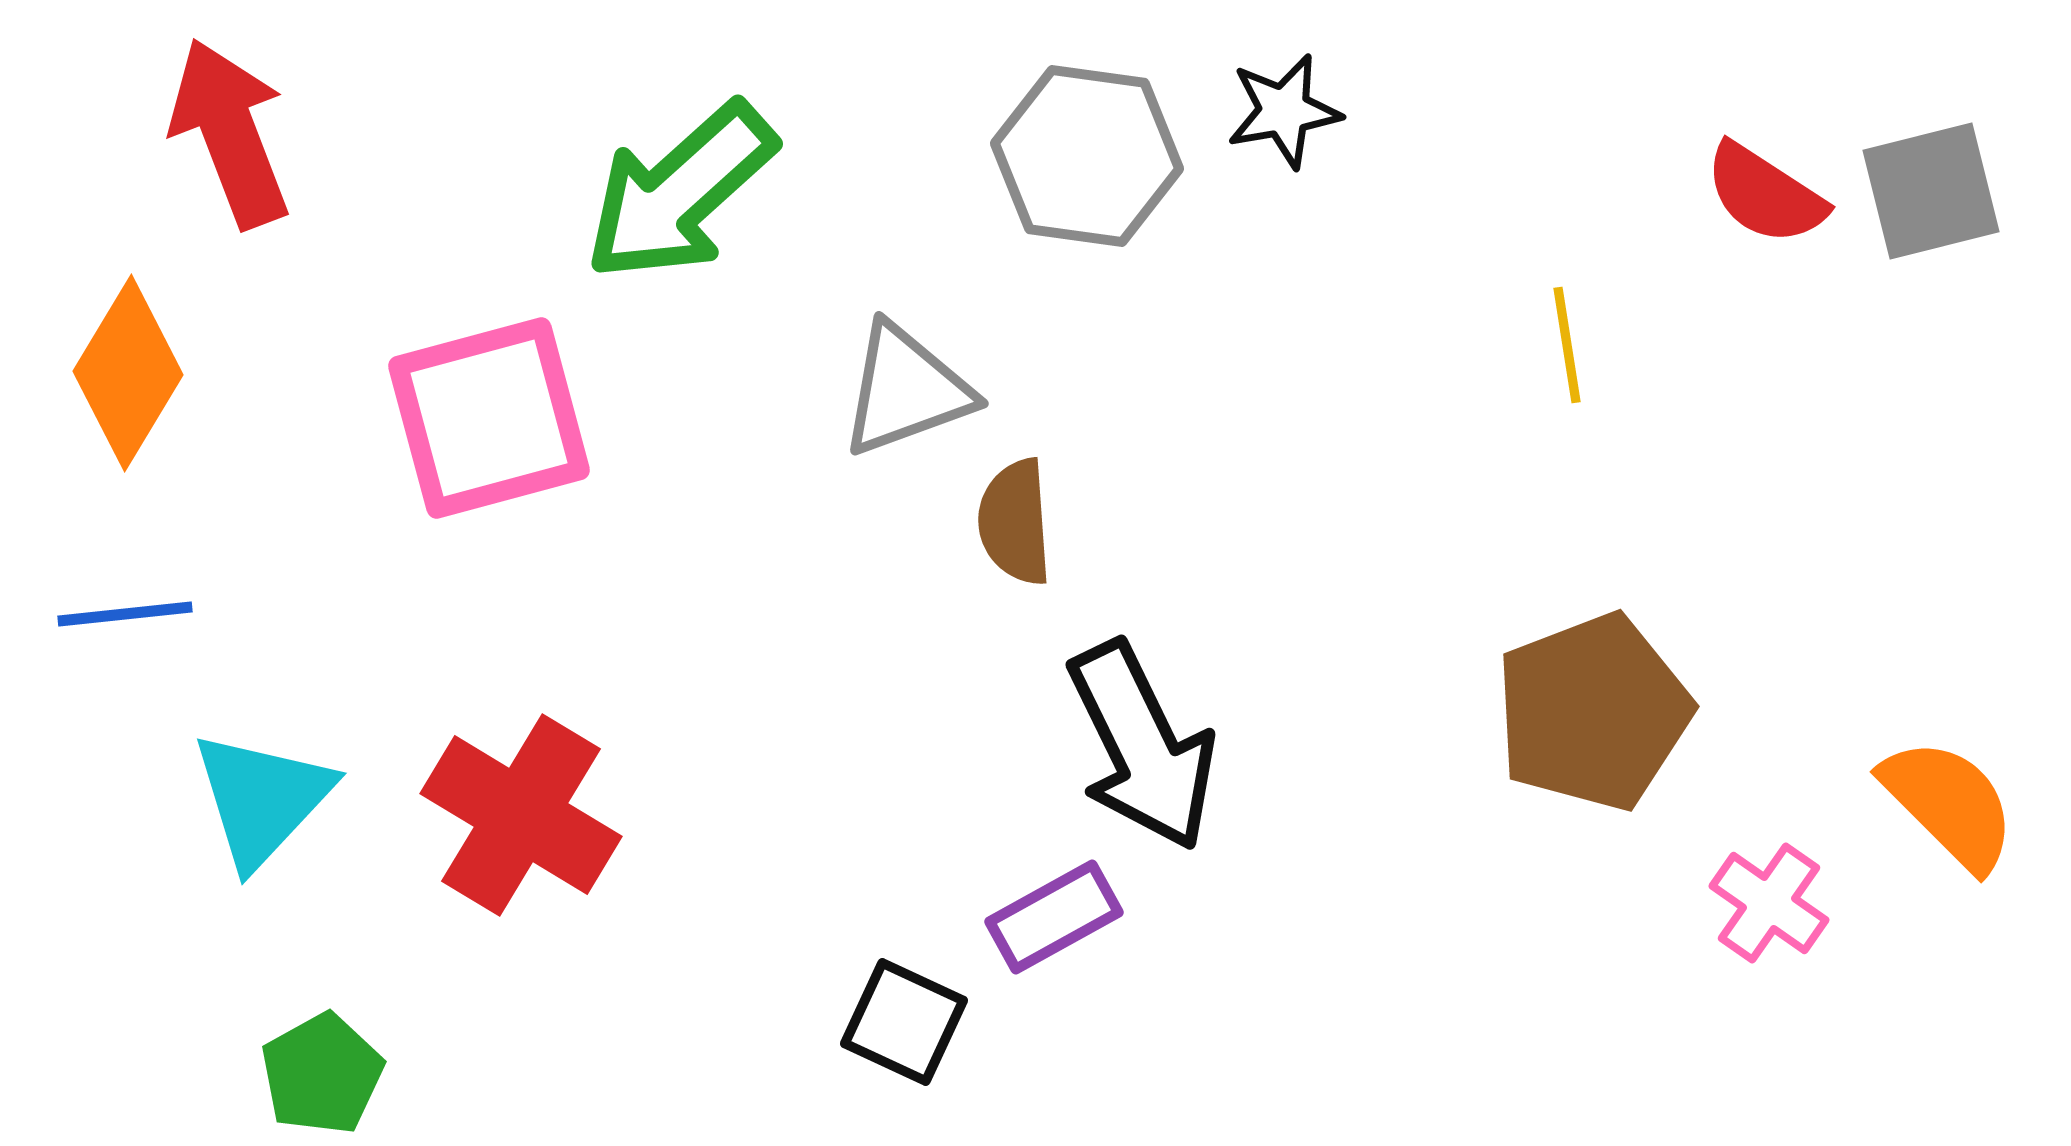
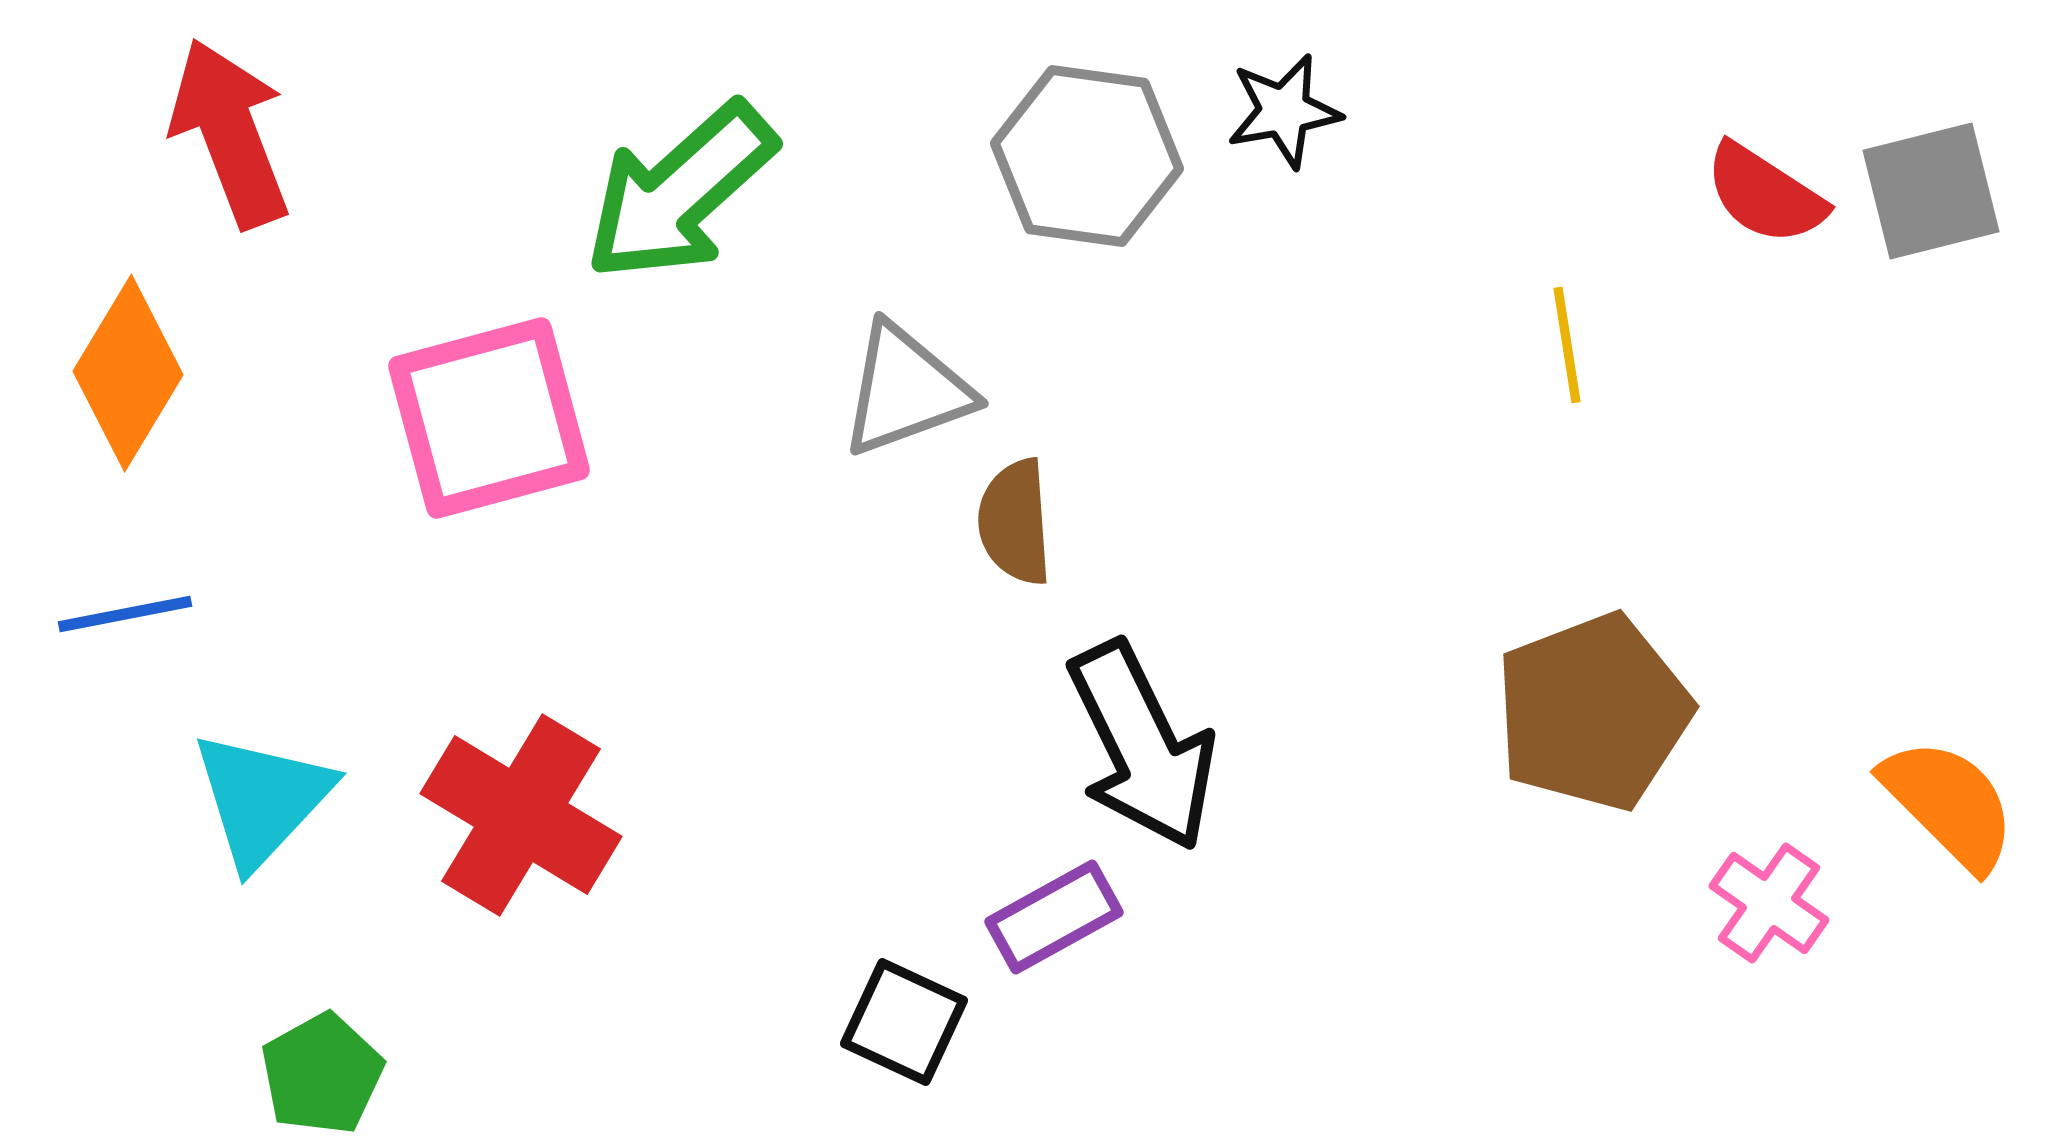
blue line: rotated 5 degrees counterclockwise
